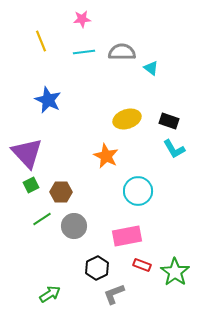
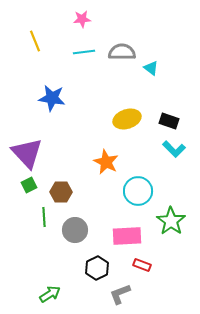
yellow line: moved 6 px left
blue star: moved 4 px right, 2 px up; rotated 16 degrees counterclockwise
cyan L-shape: rotated 15 degrees counterclockwise
orange star: moved 6 px down
green square: moved 2 px left
green line: moved 2 px right, 2 px up; rotated 60 degrees counterclockwise
gray circle: moved 1 px right, 4 px down
pink rectangle: rotated 8 degrees clockwise
green star: moved 4 px left, 51 px up
gray L-shape: moved 6 px right
